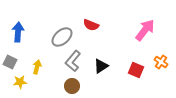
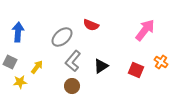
yellow arrow: rotated 24 degrees clockwise
